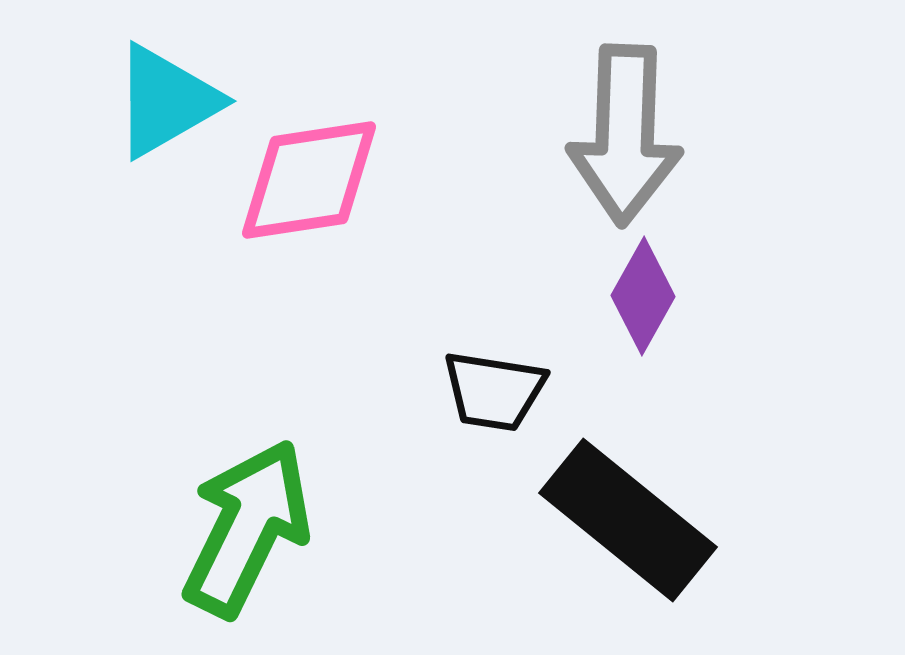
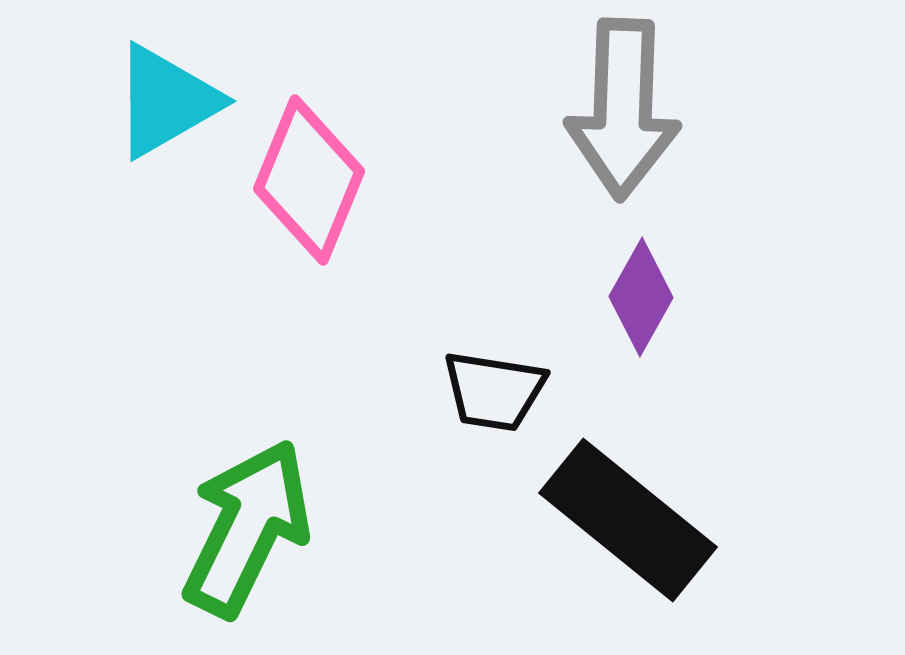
gray arrow: moved 2 px left, 26 px up
pink diamond: rotated 59 degrees counterclockwise
purple diamond: moved 2 px left, 1 px down
